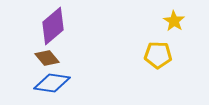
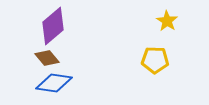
yellow star: moved 7 px left
yellow pentagon: moved 3 px left, 5 px down
blue diamond: moved 2 px right
